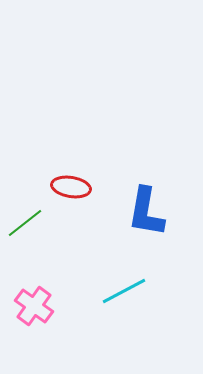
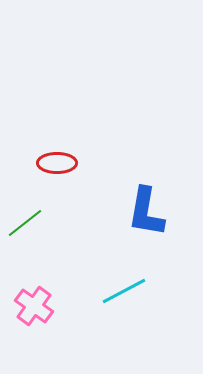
red ellipse: moved 14 px left, 24 px up; rotated 9 degrees counterclockwise
